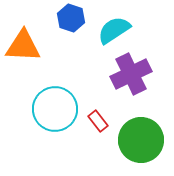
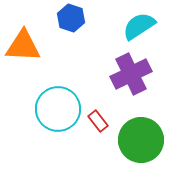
cyan semicircle: moved 25 px right, 4 px up
cyan circle: moved 3 px right
